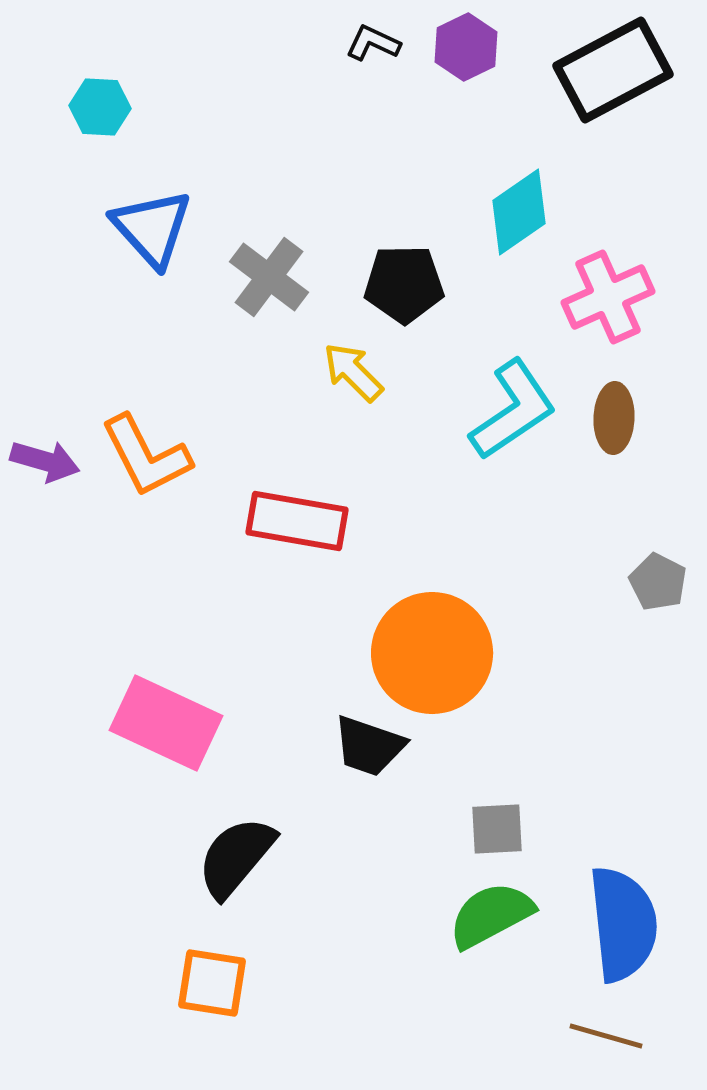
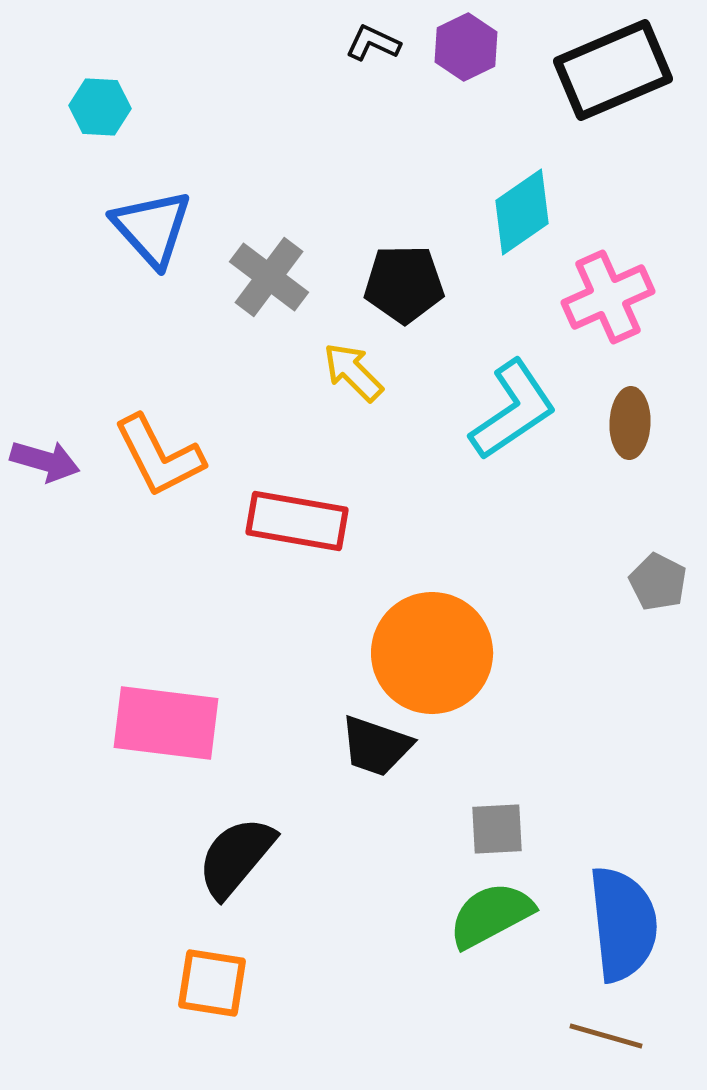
black rectangle: rotated 5 degrees clockwise
cyan diamond: moved 3 px right
brown ellipse: moved 16 px right, 5 px down
orange L-shape: moved 13 px right
pink rectangle: rotated 18 degrees counterclockwise
black trapezoid: moved 7 px right
